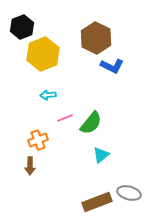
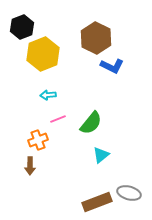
pink line: moved 7 px left, 1 px down
